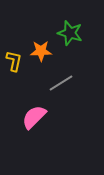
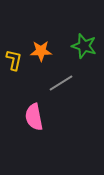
green star: moved 14 px right, 13 px down
yellow L-shape: moved 1 px up
pink semicircle: rotated 56 degrees counterclockwise
